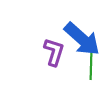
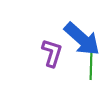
purple L-shape: moved 2 px left, 1 px down
